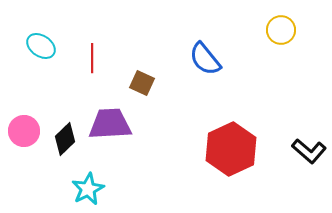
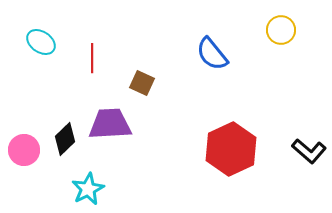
cyan ellipse: moved 4 px up
blue semicircle: moved 7 px right, 5 px up
pink circle: moved 19 px down
